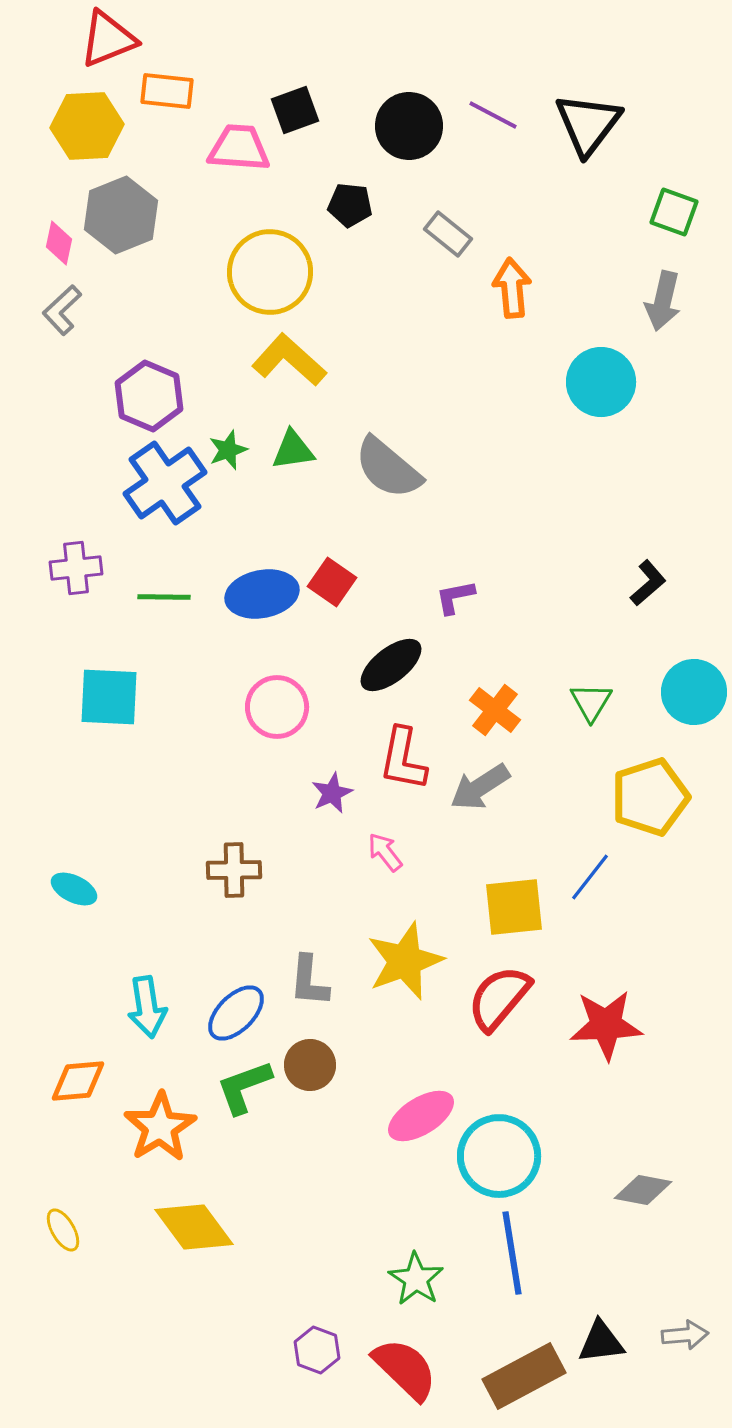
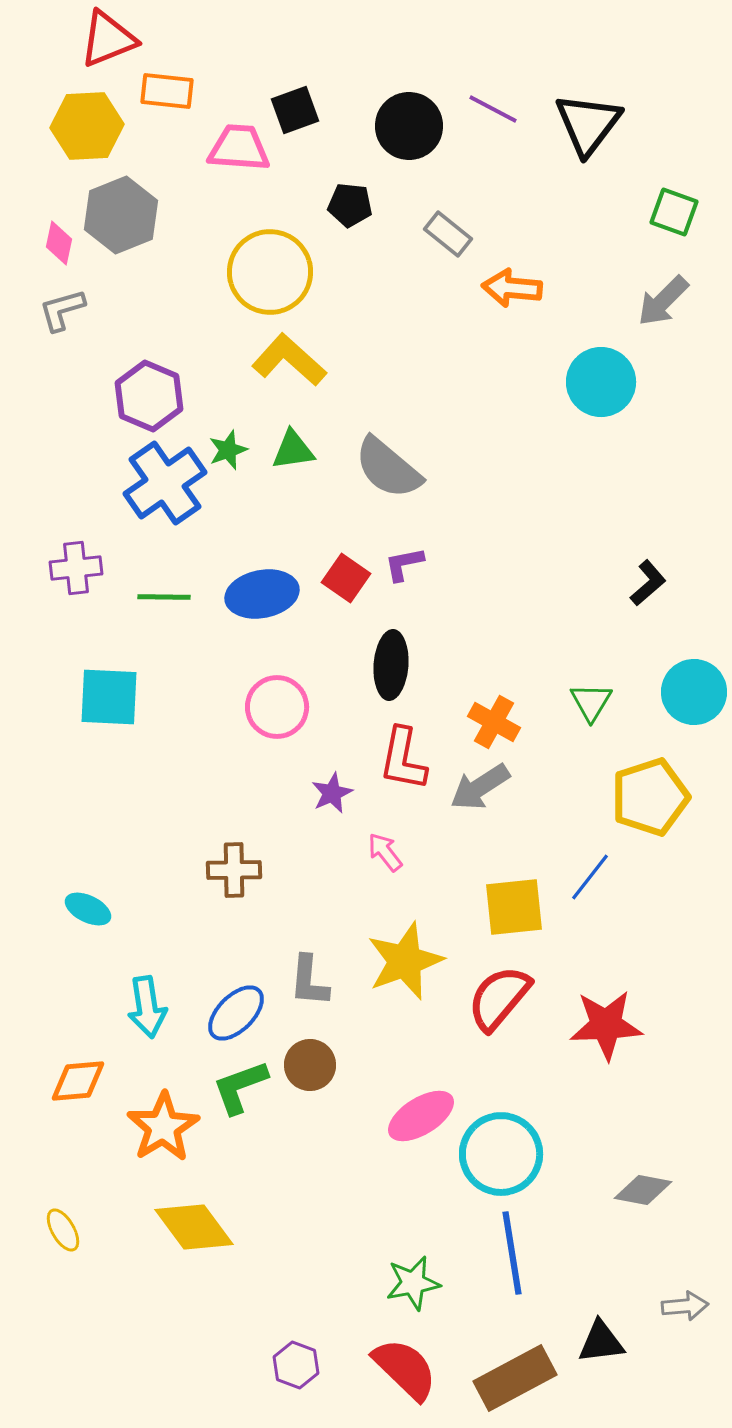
purple line at (493, 115): moved 6 px up
orange arrow at (512, 288): rotated 80 degrees counterclockwise
gray arrow at (663, 301): rotated 32 degrees clockwise
gray L-shape at (62, 310): rotated 27 degrees clockwise
red square at (332, 582): moved 14 px right, 4 px up
purple L-shape at (455, 597): moved 51 px left, 33 px up
black ellipse at (391, 665): rotated 48 degrees counterclockwise
orange cross at (495, 710): moved 1 px left, 12 px down; rotated 9 degrees counterclockwise
cyan ellipse at (74, 889): moved 14 px right, 20 px down
green L-shape at (244, 1087): moved 4 px left
orange star at (160, 1127): moved 3 px right
cyan circle at (499, 1156): moved 2 px right, 2 px up
green star at (416, 1279): moved 3 px left, 4 px down; rotated 28 degrees clockwise
gray arrow at (685, 1335): moved 29 px up
purple hexagon at (317, 1350): moved 21 px left, 15 px down
brown rectangle at (524, 1376): moved 9 px left, 2 px down
